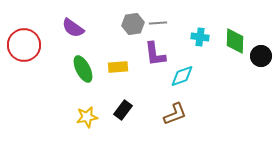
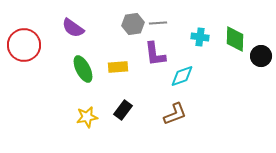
green diamond: moved 2 px up
